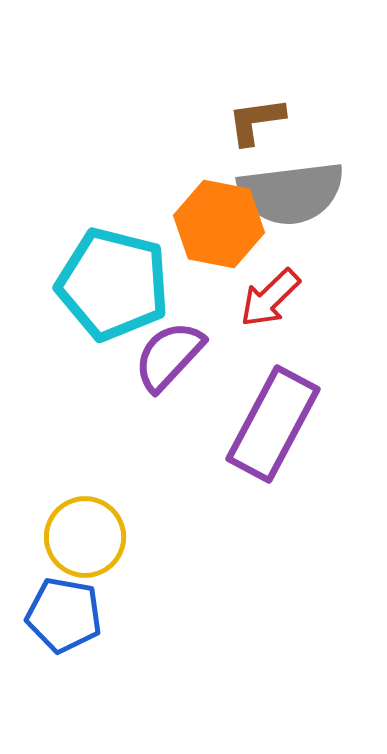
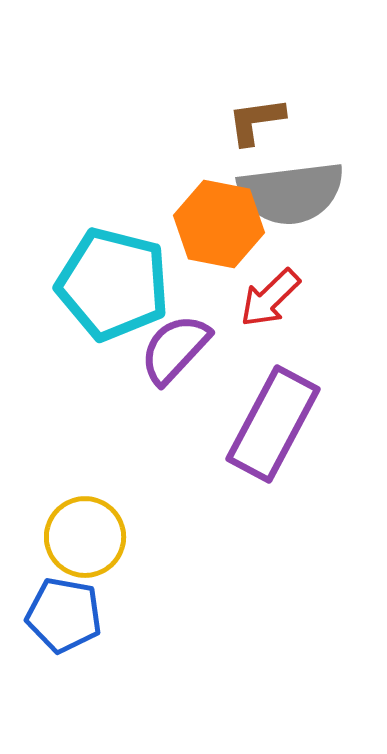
purple semicircle: moved 6 px right, 7 px up
